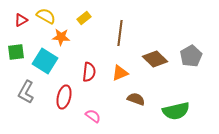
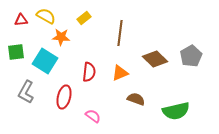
red triangle: rotated 24 degrees clockwise
